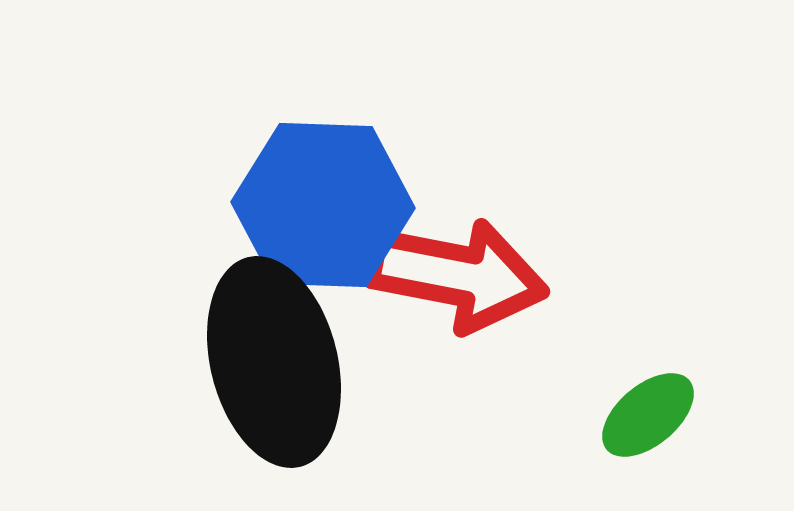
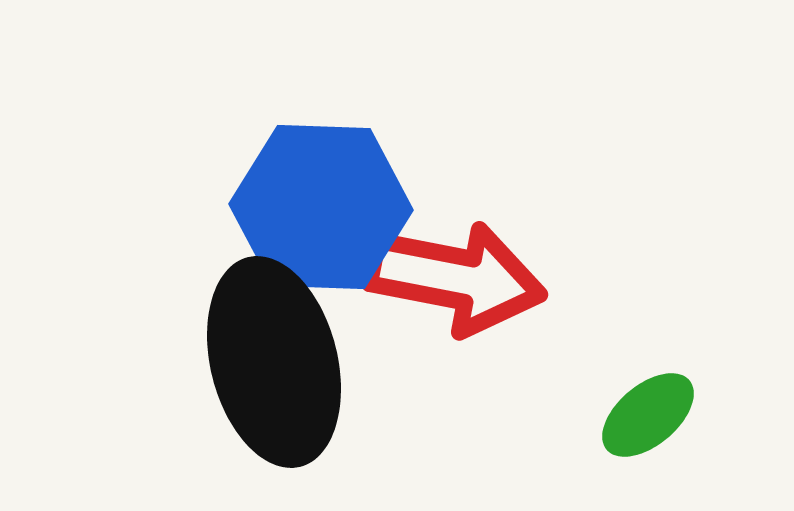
blue hexagon: moved 2 px left, 2 px down
red arrow: moved 2 px left, 3 px down
